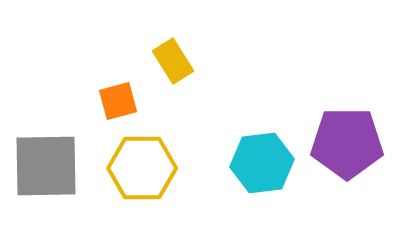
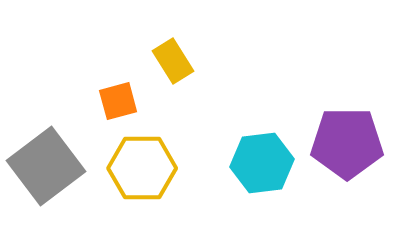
gray square: rotated 36 degrees counterclockwise
